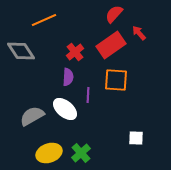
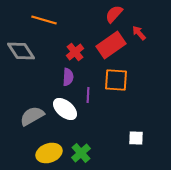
orange line: rotated 40 degrees clockwise
